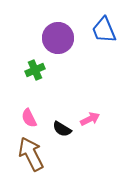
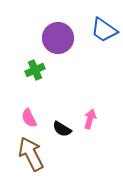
blue trapezoid: rotated 32 degrees counterclockwise
pink arrow: rotated 48 degrees counterclockwise
